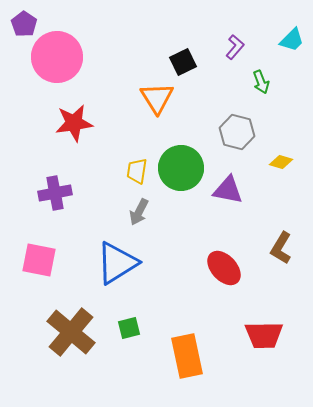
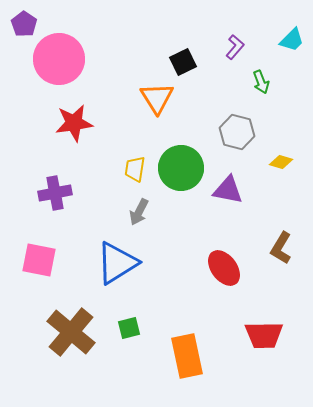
pink circle: moved 2 px right, 2 px down
yellow trapezoid: moved 2 px left, 2 px up
red ellipse: rotated 6 degrees clockwise
